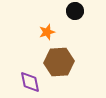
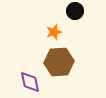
orange star: moved 7 px right
